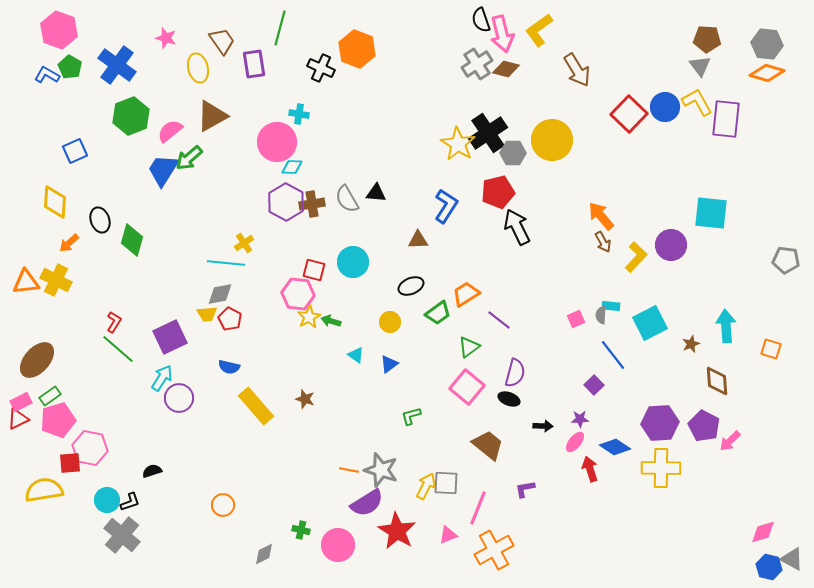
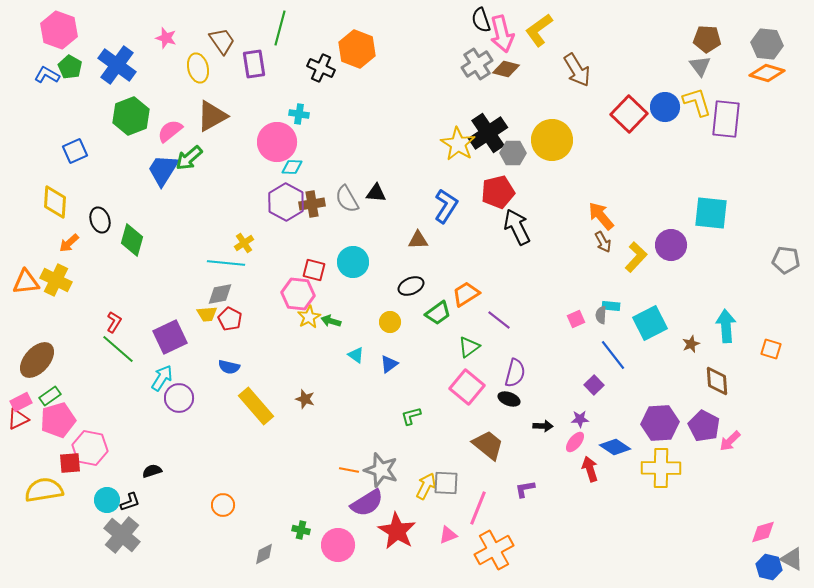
yellow L-shape at (697, 102): rotated 12 degrees clockwise
